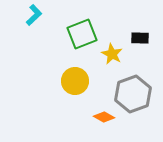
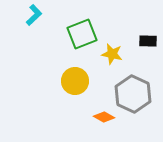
black rectangle: moved 8 px right, 3 px down
yellow star: rotated 15 degrees counterclockwise
gray hexagon: rotated 15 degrees counterclockwise
